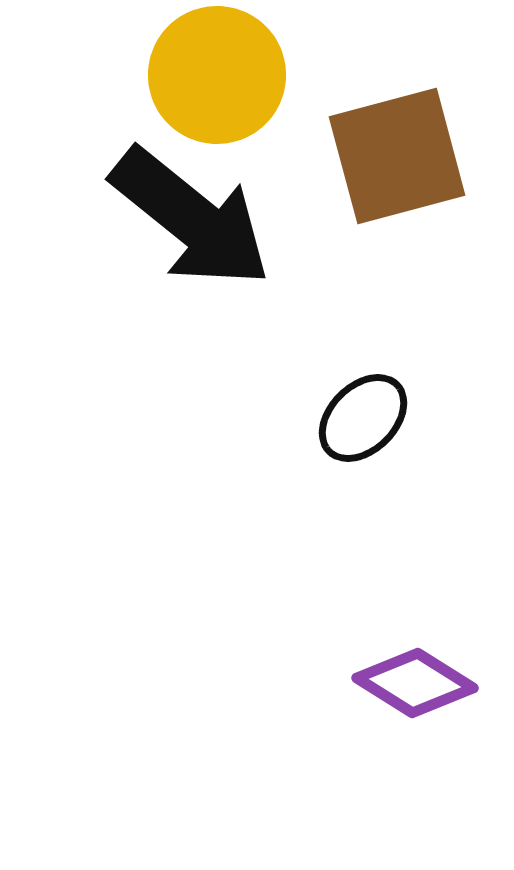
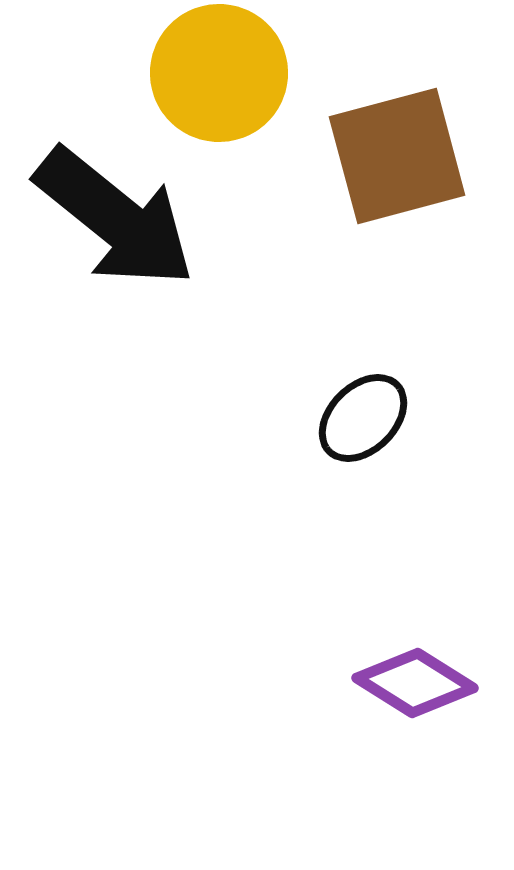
yellow circle: moved 2 px right, 2 px up
black arrow: moved 76 px left
